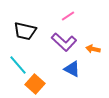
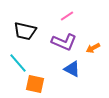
pink line: moved 1 px left
purple L-shape: rotated 20 degrees counterclockwise
orange arrow: moved 1 px up; rotated 40 degrees counterclockwise
cyan line: moved 2 px up
orange square: rotated 30 degrees counterclockwise
